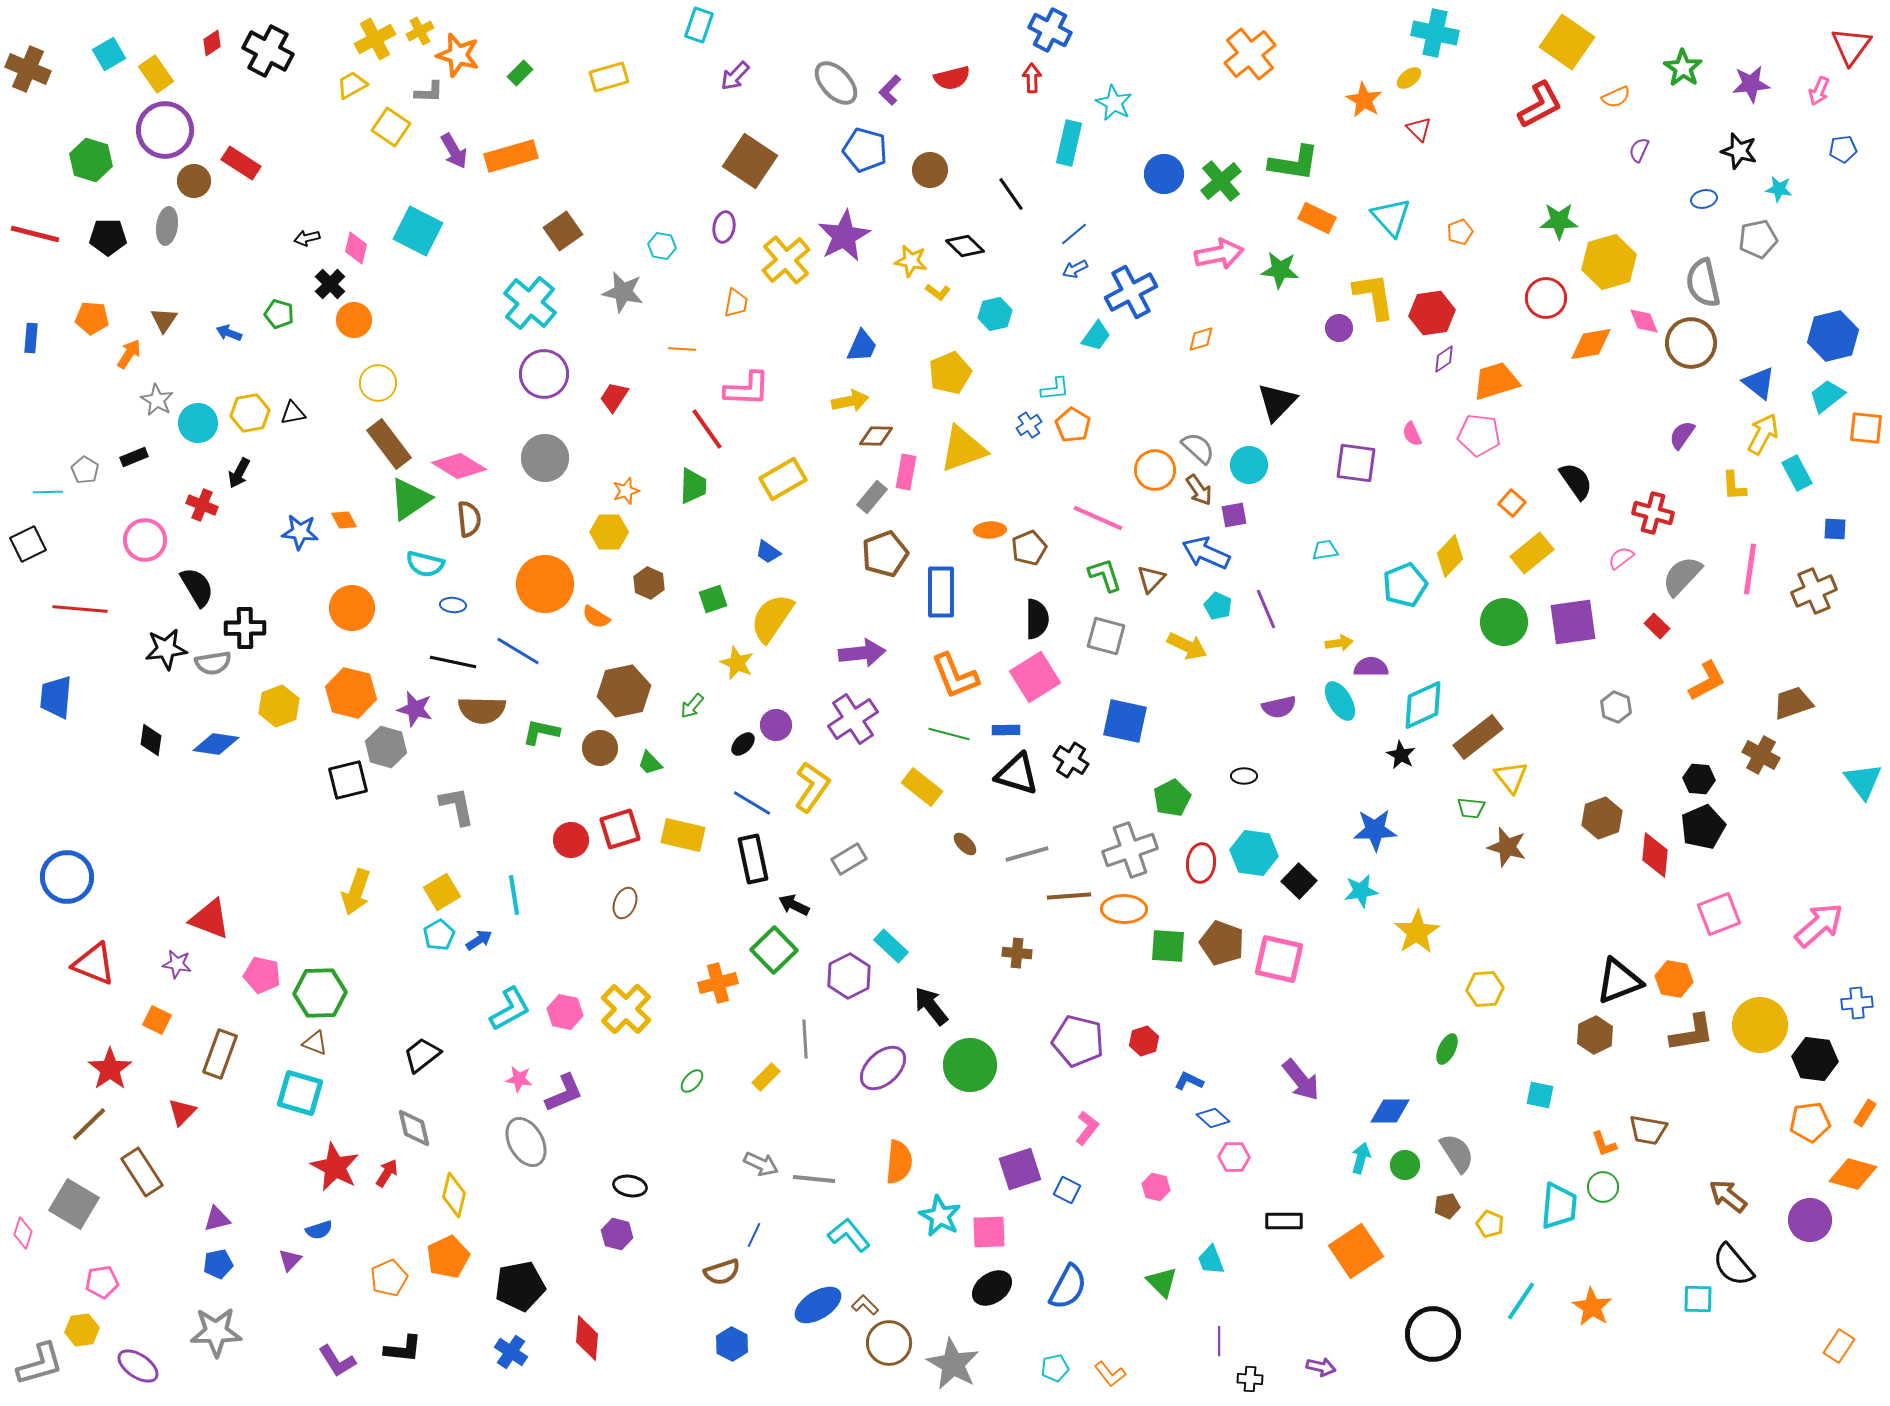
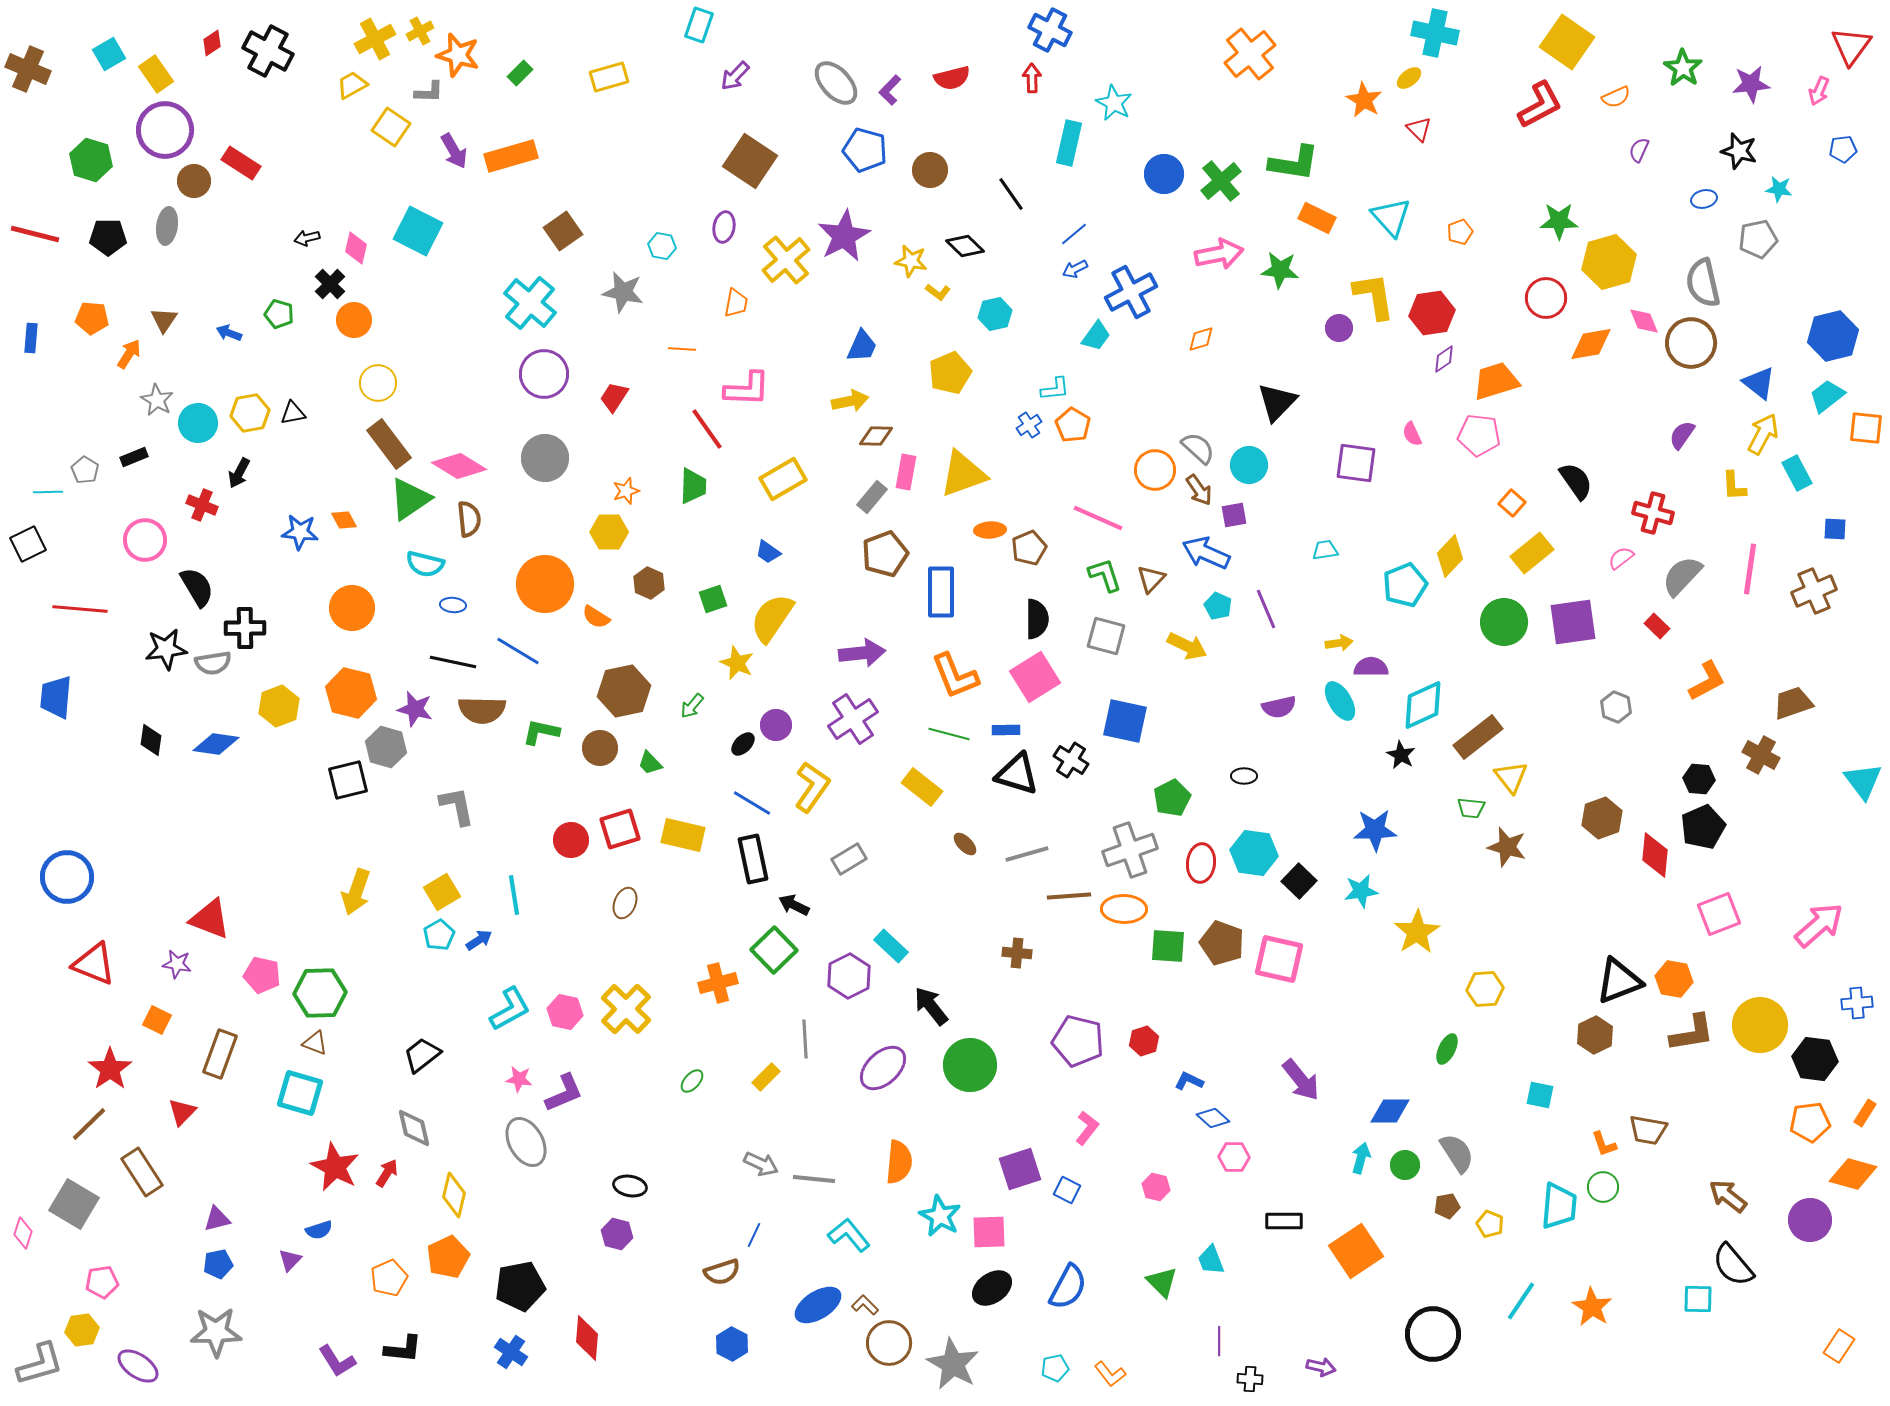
yellow triangle at (963, 449): moved 25 px down
